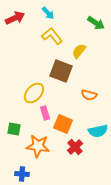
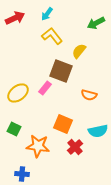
cyan arrow: moved 1 px left, 1 px down; rotated 80 degrees clockwise
green arrow: rotated 120 degrees clockwise
yellow ellipse: moved 16 px left; rotated 10 degrees clockwise
pink rectangle: moved 25 px up; rotated 56 degrees clockwise
green square: rotated 16 degrees clockwise
